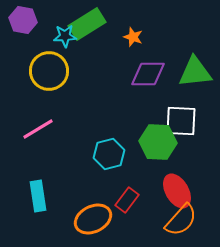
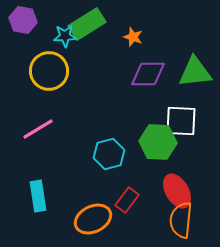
orange semicircle: rotated 144 degrees clockwise
